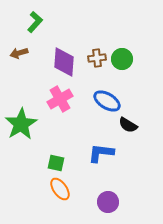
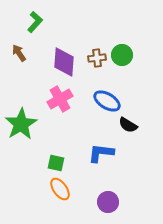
brown arrow: rotated 72 degrees clockwise
green circle: moved 4 px up
